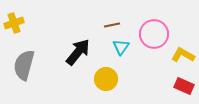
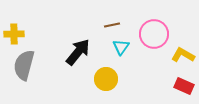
yellow cross: moved 11 px down; rotated 18 degrees clockwise
